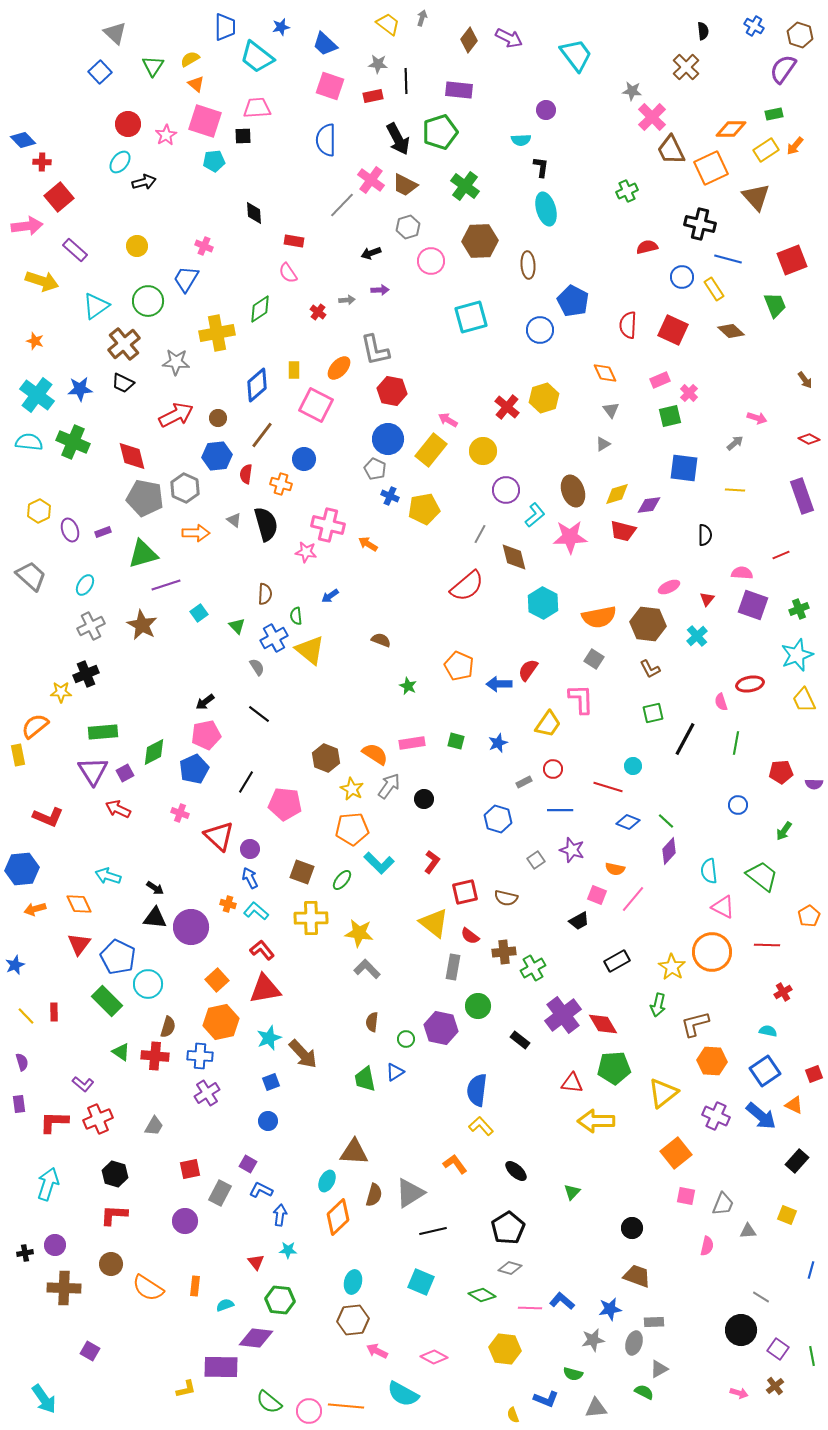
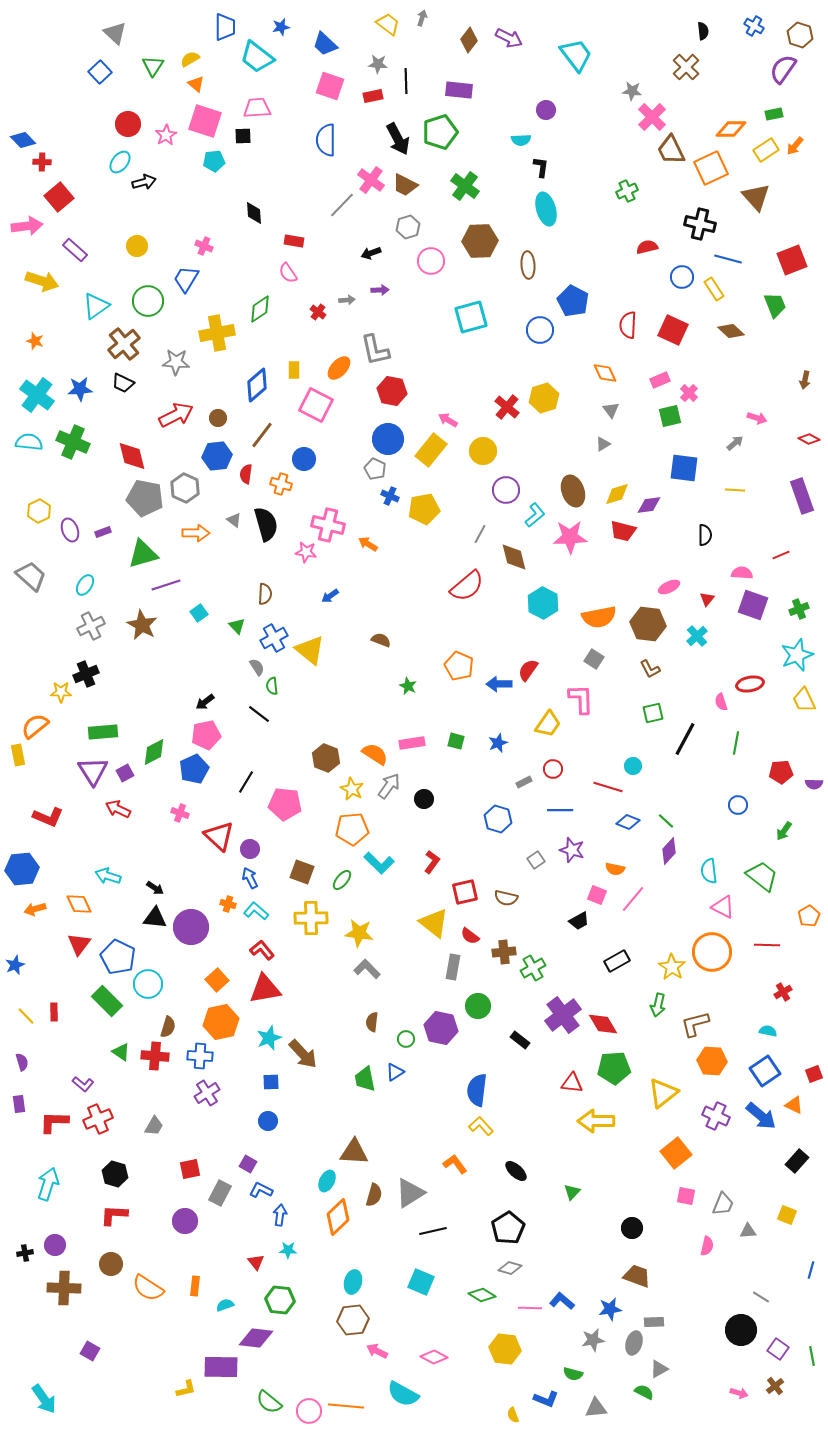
brown arrow at (805, 380): rotated 48 degrees clockwise
green semicircle at (296, 616): moved 24 px left, 70 px down
blue square at (271, 1082): rotated 18 degrees clockwise
